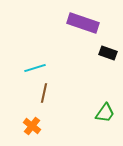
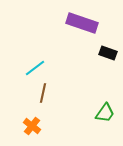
purple rectangle: moved 1 px left
cyan line: rotated 20 degrees counterclockwise
brown line: moved 1 px left
